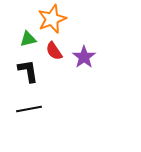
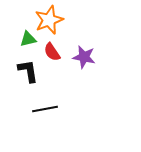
orange star: moved 3 px left, 1 px down
red semicircle: moved 2 px left, 1 px down
purple star: rotated 25 degrees counterclockwise
black line: moved 16 px right
